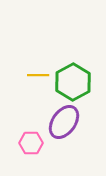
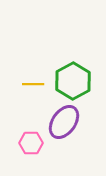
yellow line: moved 5 px left, 9 px down
green hexagon: moved 1 px up
